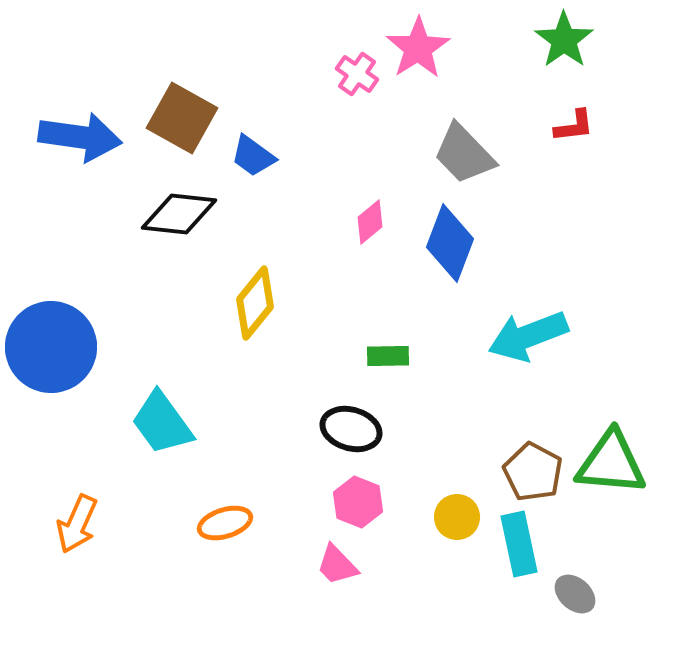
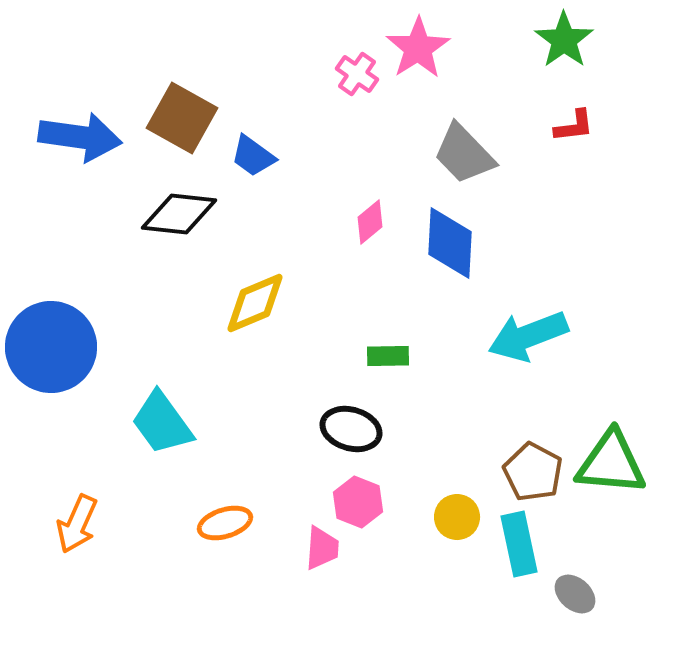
blue diamond: rotated 18 degrees counterclockwise
yellow diamond: rotated 28 degrees clockwise
pink trapezoid: moved 15 px left, 17 px up; rotated 132 degrees counterclockwise
